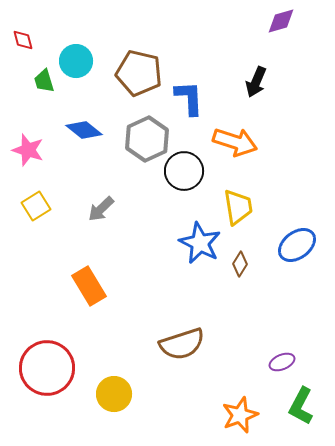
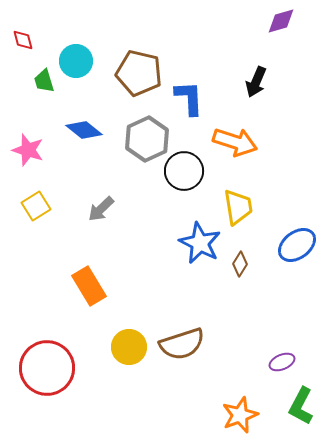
yellow circle: moved 15 px right, 47 px up
